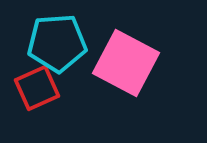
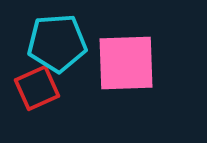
pink square: rotated 30 degrees counterclockwise
